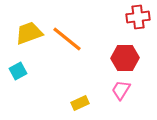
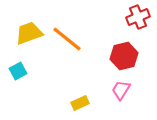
red cross: rotated 15 degrees counterclockwise
red hexagon: moved 1 px left, 2 px up; rotated 12 degrees counterclockwise
